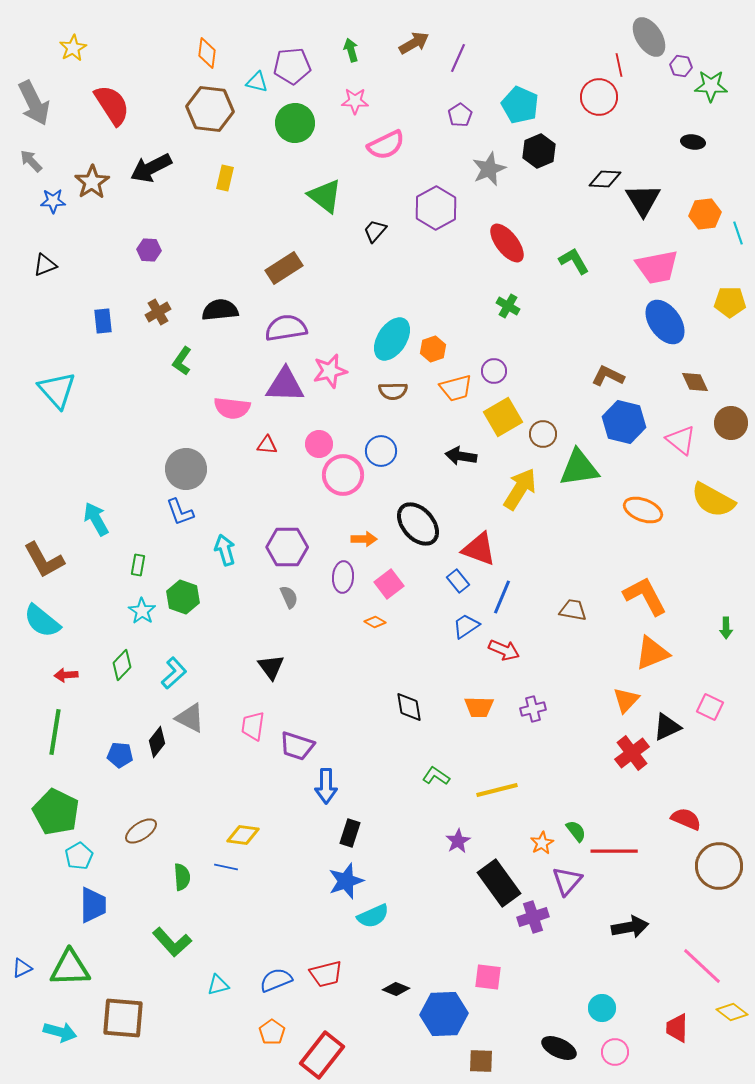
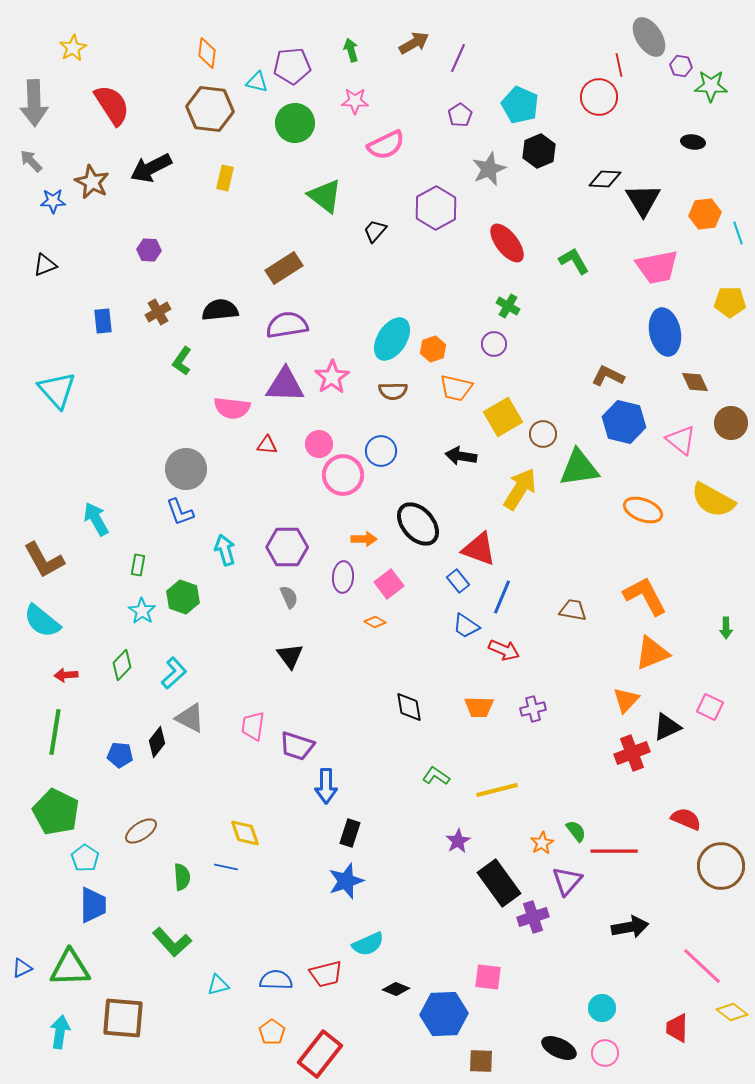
gray arrow at (34, 103): rotated 24 degrees clockwise
brown star at (92, 182): rotated 12 degrees counterclockwise
blue ellipse at (665, 322): moved 10 px down; rotated 24 degrees clockwise
purple semicircle at (286, 328): moved 1 px right, 3 px up
pink star at (330, 371): moved 2 px right, 6 px down; rotated 20 degrees counterclockwise
purple circle at (494, 371): moved 27 px up
orange trapezoid at (456, 388): rotated 28 degrees clockwise
blue trapezoid at (466, 626): rotated 112 degrees counterclockwise
black triangle at (271, 667): moved 19 px right, 11 px up
red cross at (632, 753): rotated 16 degrees clockwise
yellow diamond at (243, 835): moved 2 px right, 2 px up; rotated 64 degrees clockwise
cyan pentagon at (79, 856): moved 6 px right, 2 px down; rotated 8 degrees counterclockwise
brown circle at (719, 866): moved 2 px right
cyan semicircle at (373, 916): moved 5 px left, 28 px down
blue semicircle at (276, 980): rotated 24 degrees clockwise
cyan arrow at (60, 1032): rotated 96 degrees counterclockwise
pink circle at (615, 1052): moved 10 px left, 1 px down
red rectangle at (322, 1055): moved 2 px left, 1 px up
